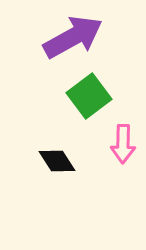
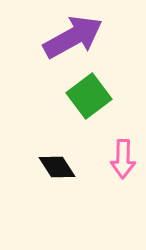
pink arrow: moved 15 px down
black diamond: moved 6 px down
